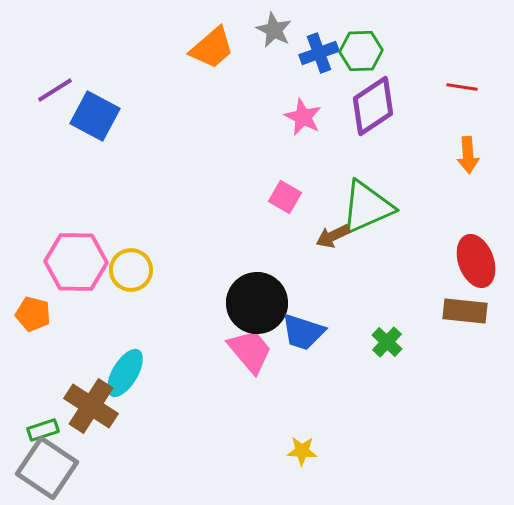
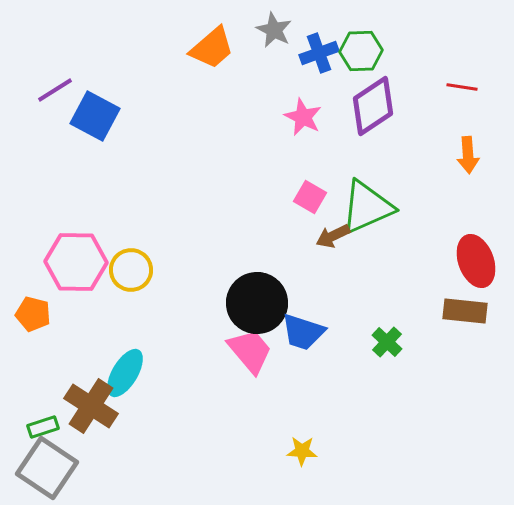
pink square: moved 25 px right
green rectangle: moved 3 px up
